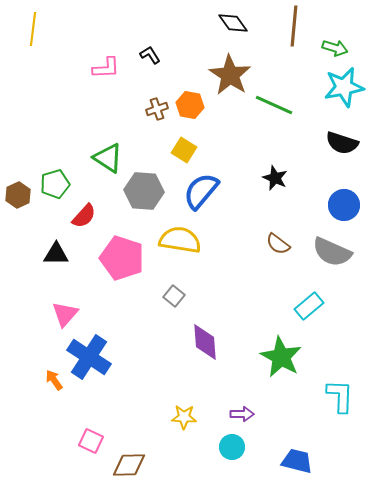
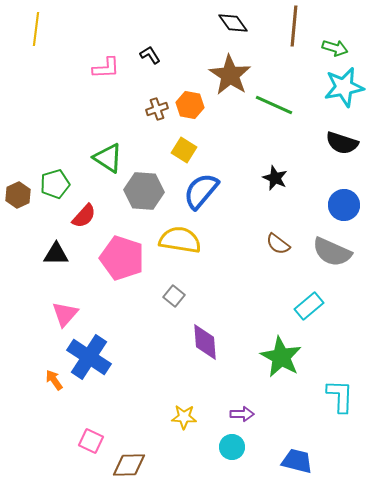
yellow line: moved 3 px right
